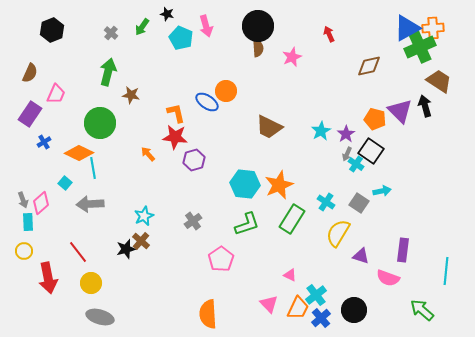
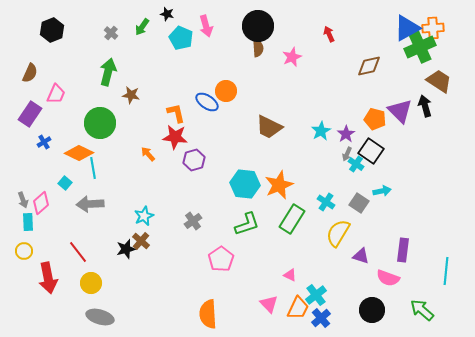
black circle at (354, 310): moved 18 px right
